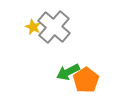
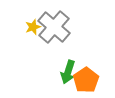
yellow star: rotated 28 degrees clockwise
green arrow: rotated 45 degrees counterclockwise
